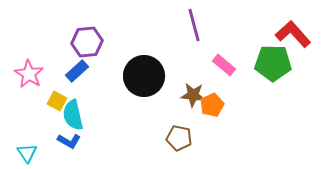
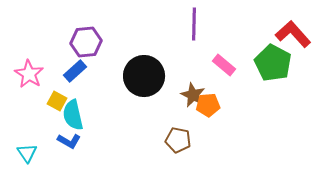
purple line: moved 1 px up; rotated 16 degrees clockwise
purple hexagon: moved 1 px left
green pentagon: rotated 27 degrees clockwise
blue rectangle: moved 2 px left
brown star: rotated 20 degrees clockwise
orange pentagon: moved 4 px left; rotated 20 degrees clockwise
brown pentagon: moved 1 px left, 2 px down
